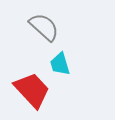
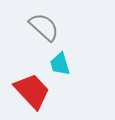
red trapezoid: moved 1 px down
